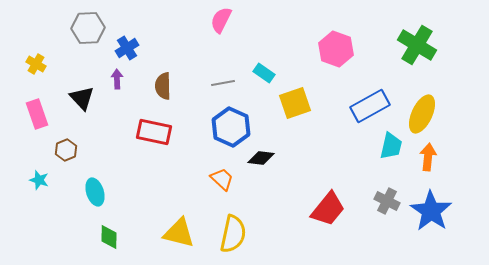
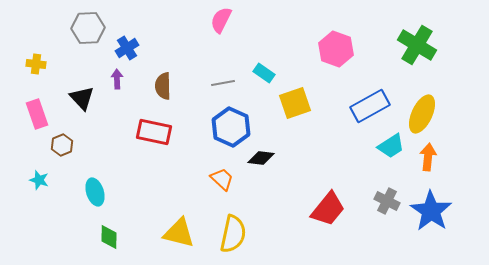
yellow cross: rotated 24 degrees counterclockwise
cyan trapezoid: rotated 44 degrees clockwise
brown hexagon: moved 4 px left, 5 px up
